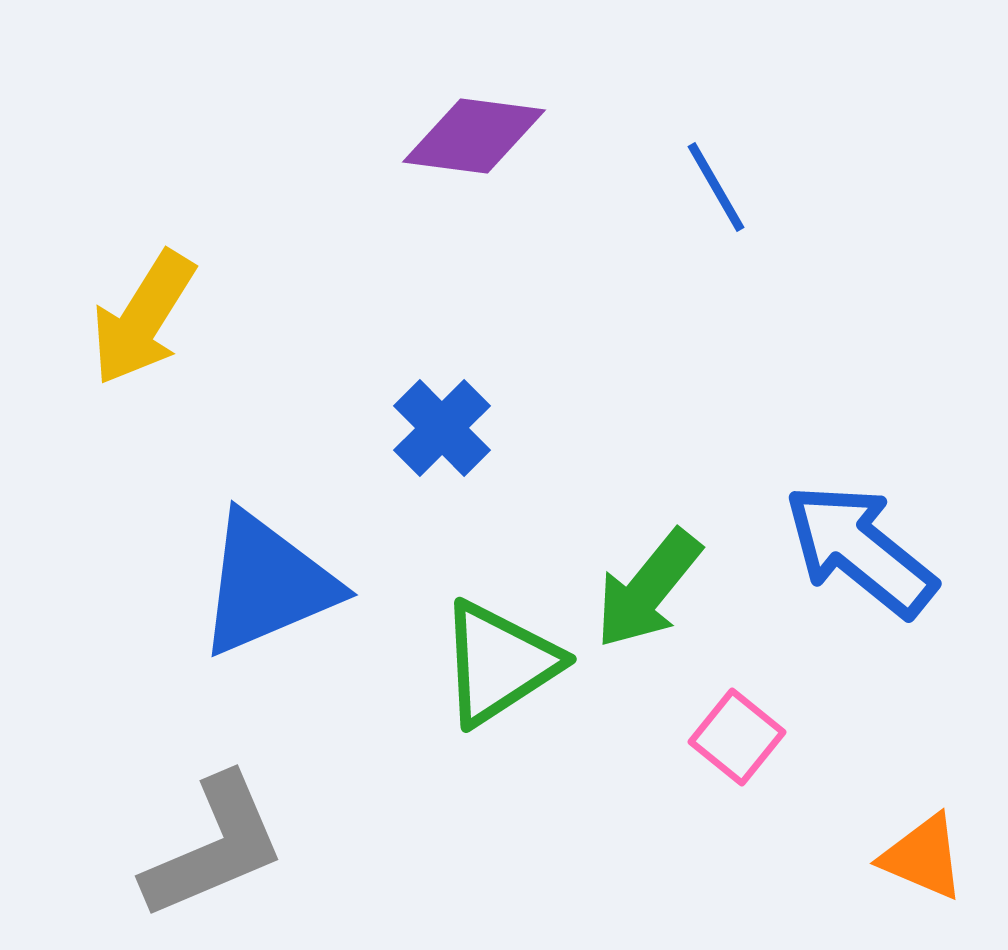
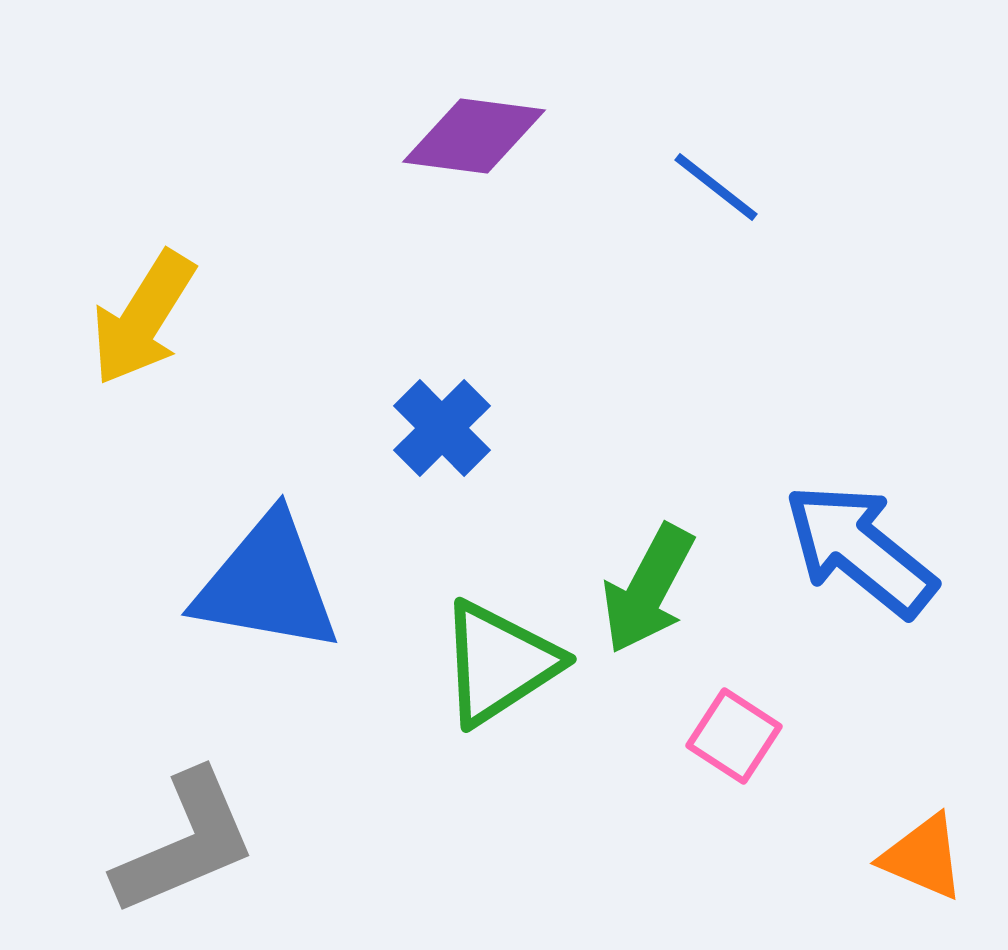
blue line: rotated 22 degrees counterclockwise
blue triangle: rotated 33 degrees clockwise
green arrow: rotated 11 degrees counterclockwise
pink square: moved 3 px left, 1 px up; rotated 6 degrees counterclockwise
gray L-shape: moved 29 px left, 4 px up
